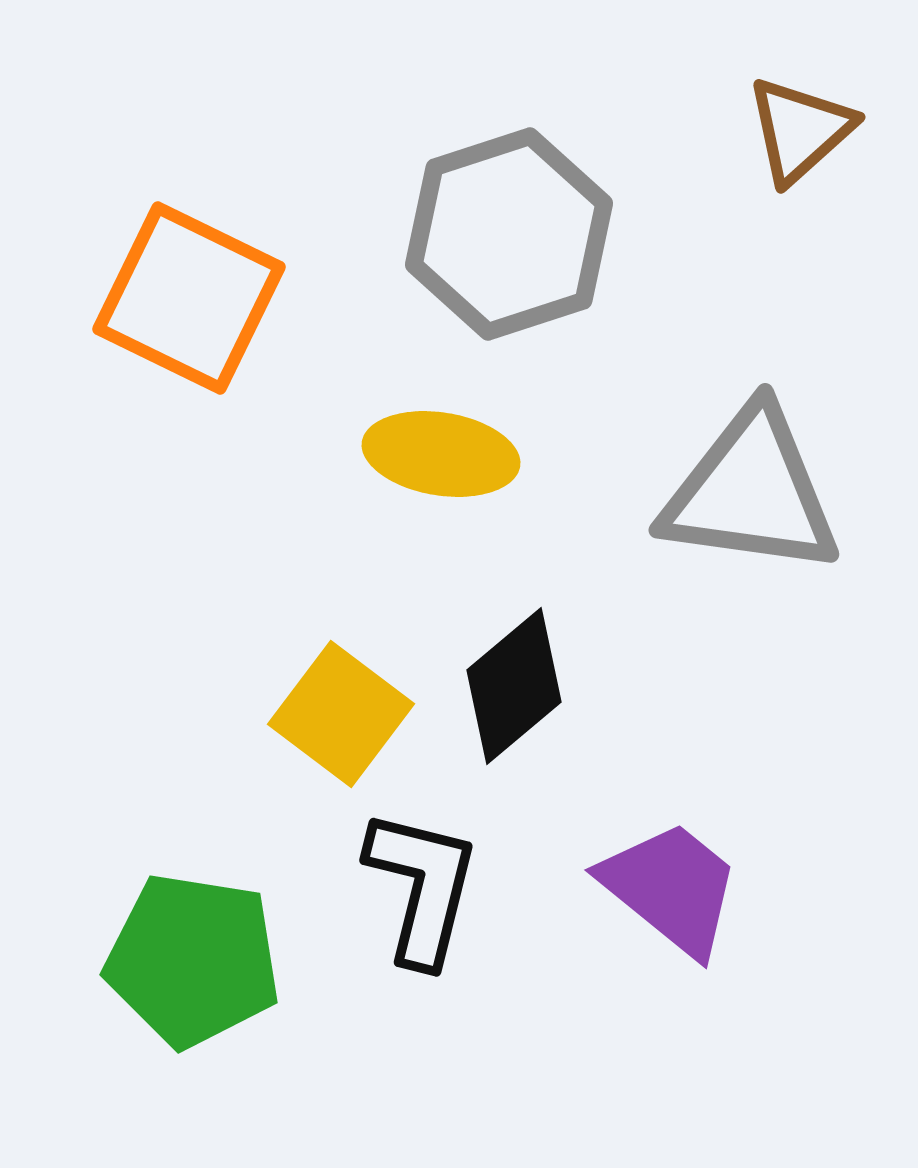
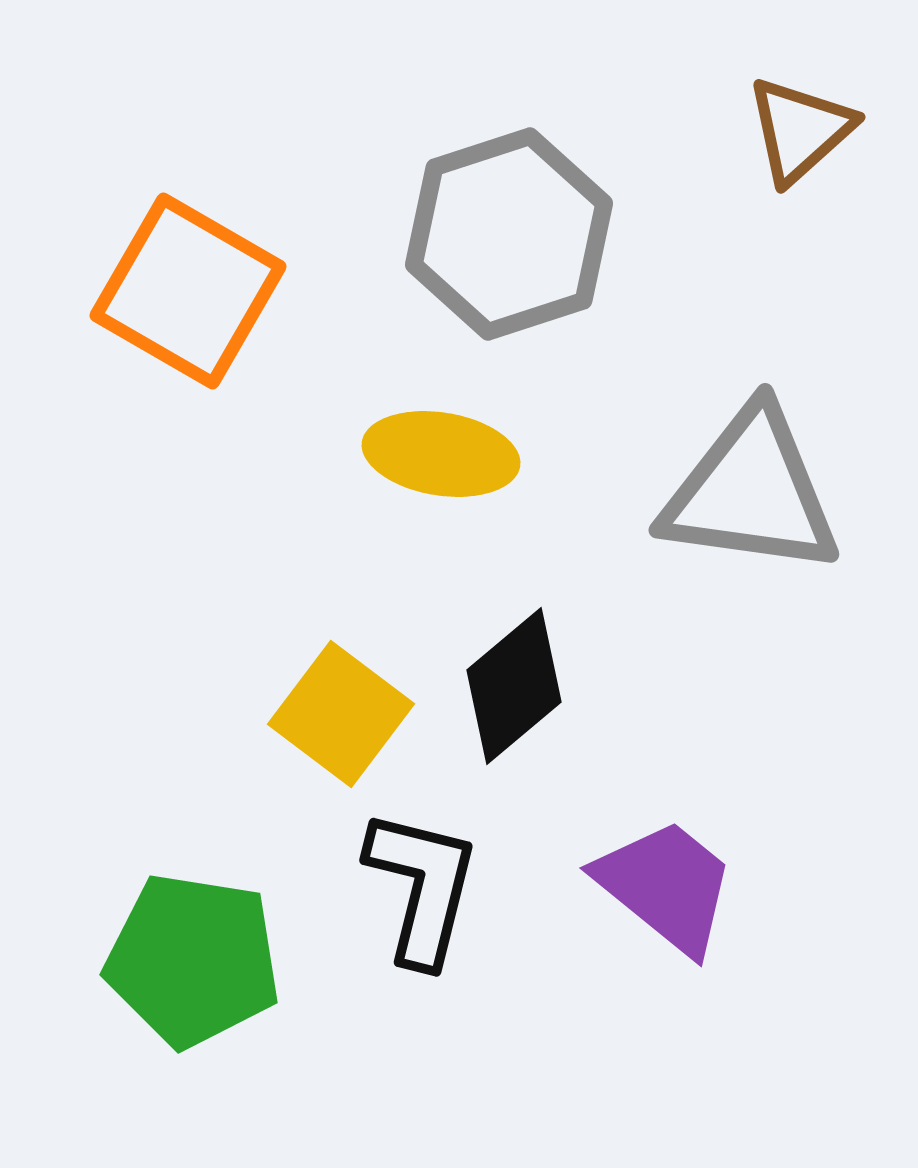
orange square: moved 1 px left, 7 px up; rotated 4 degrees clockwise
purple trapezoid: moved 5 px left, 2 px up
